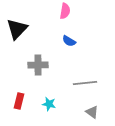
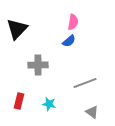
pink semicircle: moved 8 px right, 11 px down
blue semicircle: rotated 72 degrees counterclockwise
gray line: rotated 15 degrees counterclockwise
